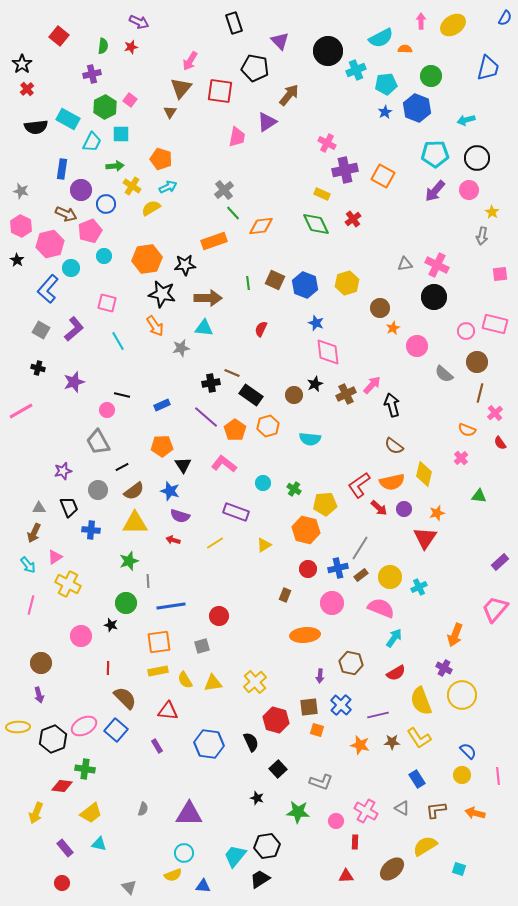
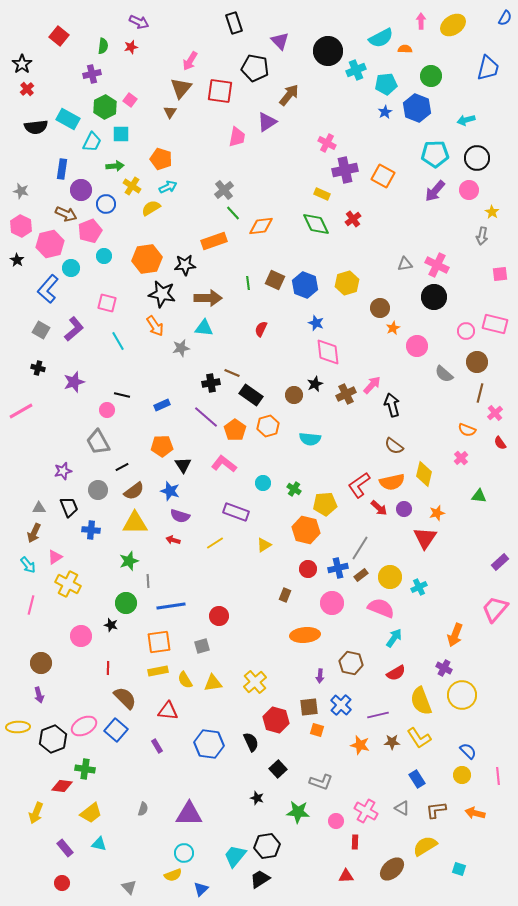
blue triangle at (203, 886): moved 2 px left, 3 px down; rotated 49 degrees counterclockwise
